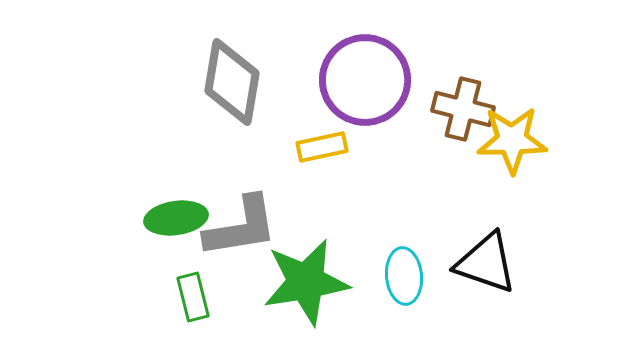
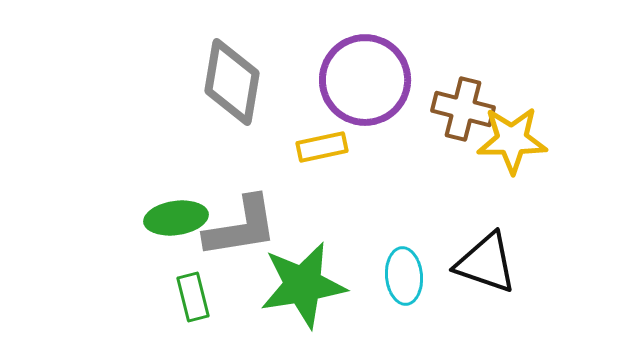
green star: moved 3 px left, 3 px down
